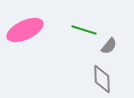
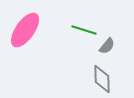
pink ellipse: rotated 30 degrees counterclockwise
gray semicircle: moved 2 px left
